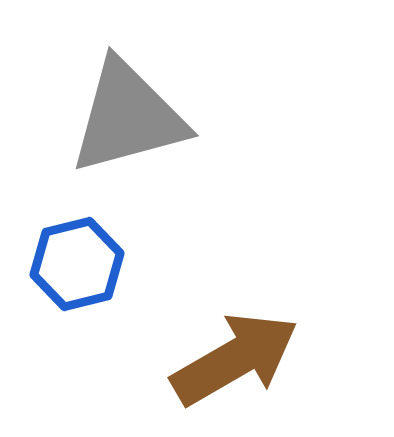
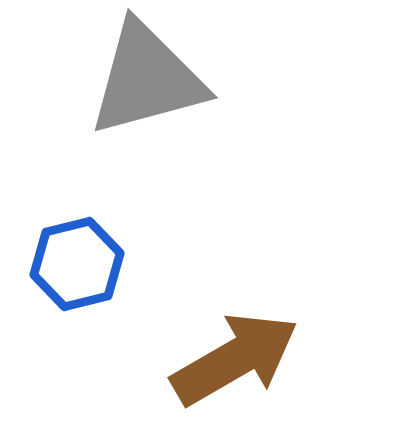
gray triangle: moved 19 px right, 38 px up
